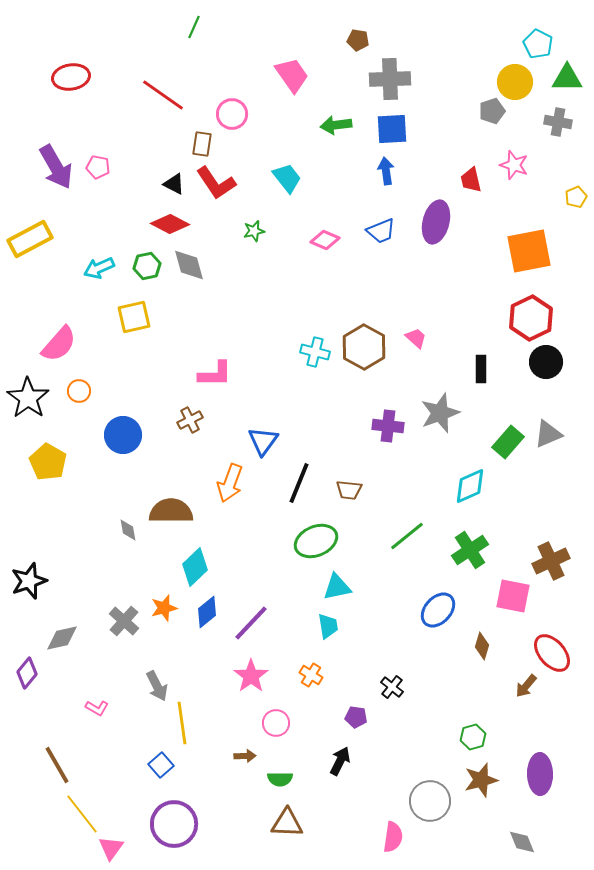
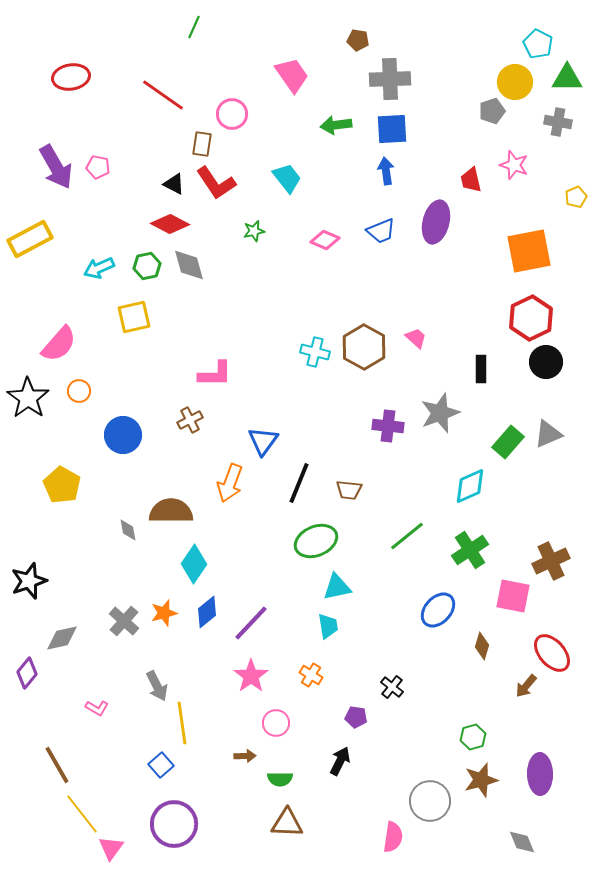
yellow pentagon at (48, 462): moved 14 px right, 23 px down
cyan diamond at (195, 567): moved 1 px left, 3 px up; rotated 12 degrees counterclockwise
orange star at (164, 608): moved 5 px down
